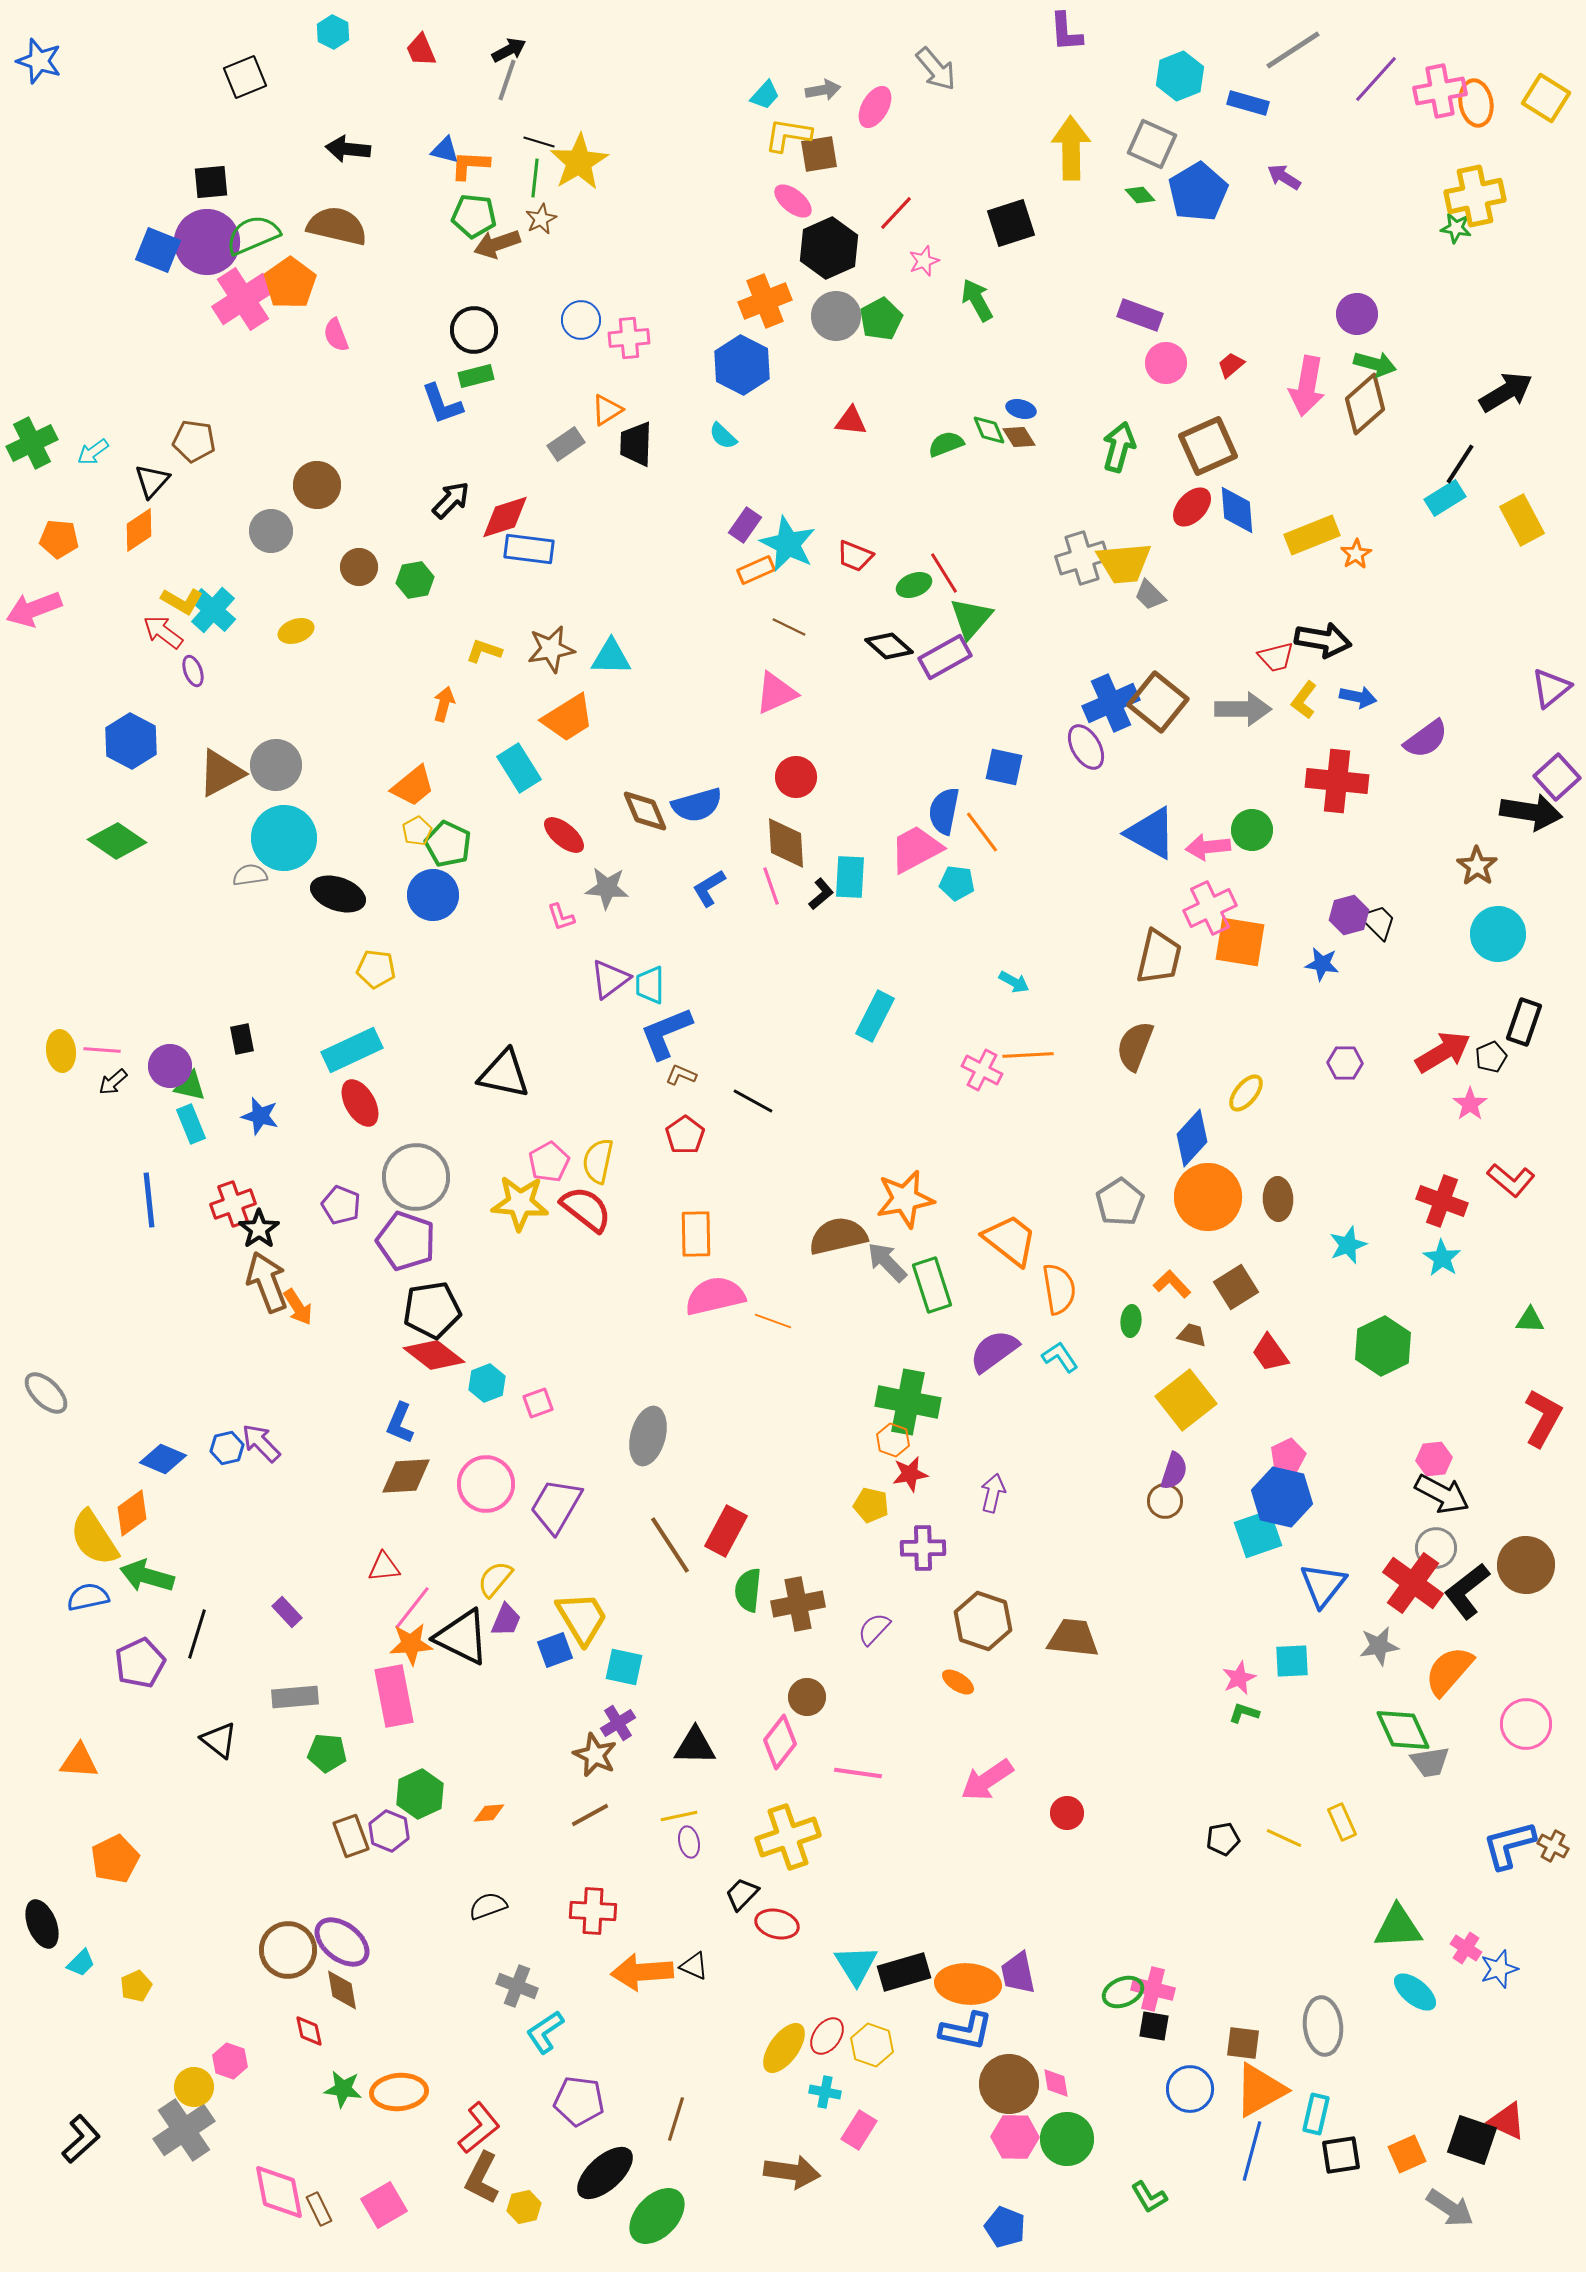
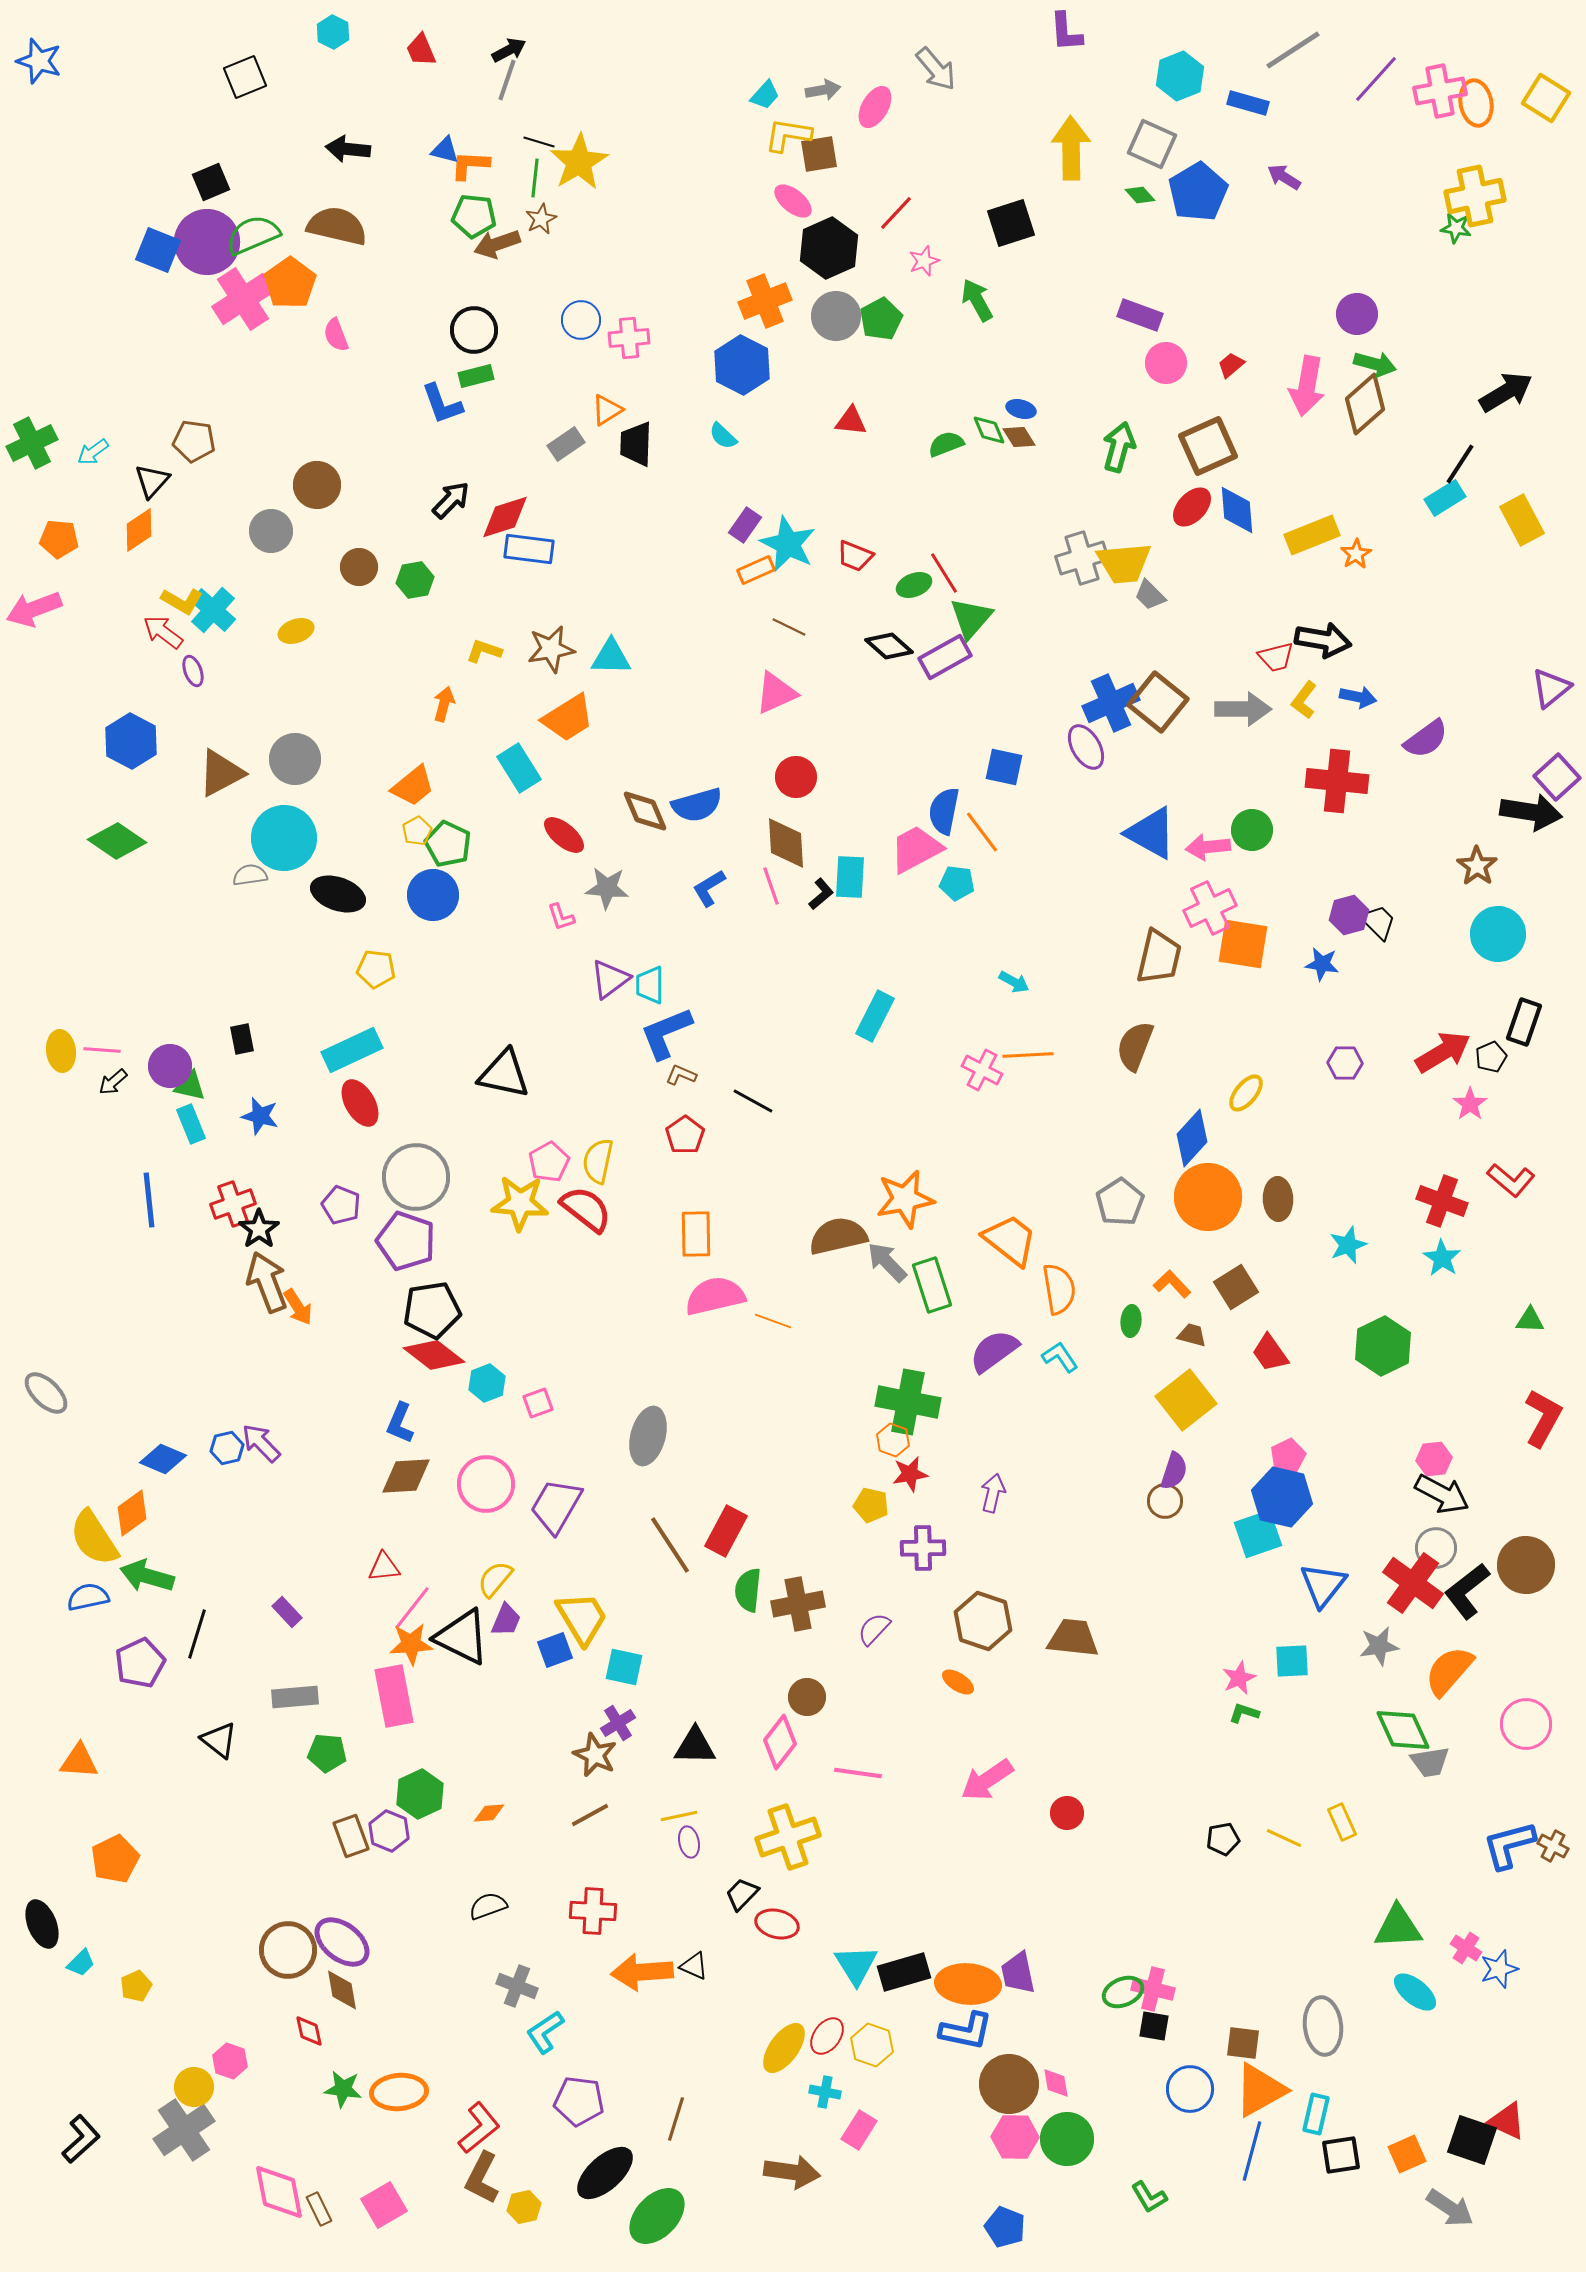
black square at (211, 182): rotated 18 degrees counterclockwise
gray circle at (276, 765): moved 19 px right, 6 px up
orange square at (1240, 942): moved 3 px right, 2 px down
